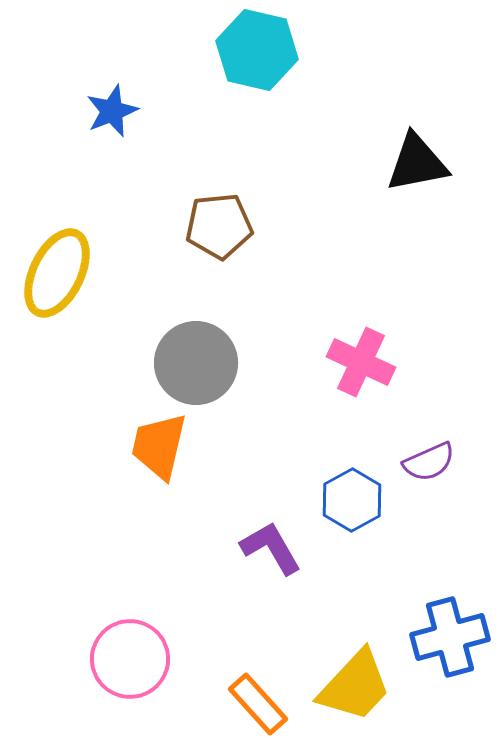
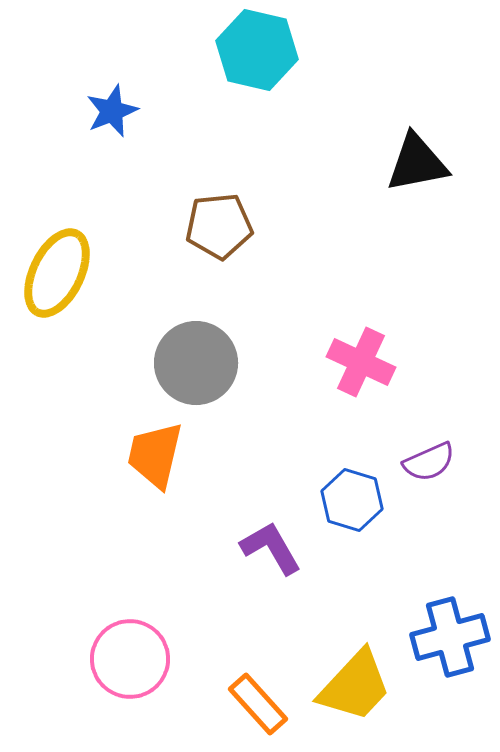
orange trapezoid: moved 4 px left, 9 px down
blue hexagon: rotated 14 degrees counterclockwise
